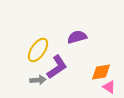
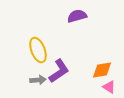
purple semicircle: moved 21 px up
yellow ellipse: rotated 55 degrees counterclockwise
purple L-shape: moved 2 px right, 4 px down
orange diamond: moved 1 px right, 2 px up
